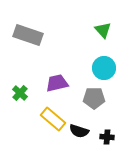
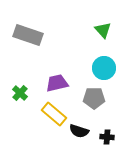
yellow rectangle: moved 1 px right, 5 px up
